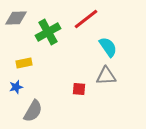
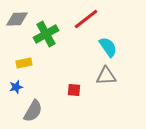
gray diamond: moved 1 px right, 1 px down
green cross: moved 2 px left, 2 px down
red square: moved 5 px left, 1 px down
